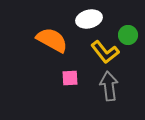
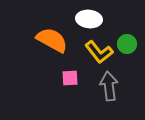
white ellipse: rotated 20 degrees clockwise
green circle: moved 1 px left, 9 px down
yellow L-shape: moved 6 px left
